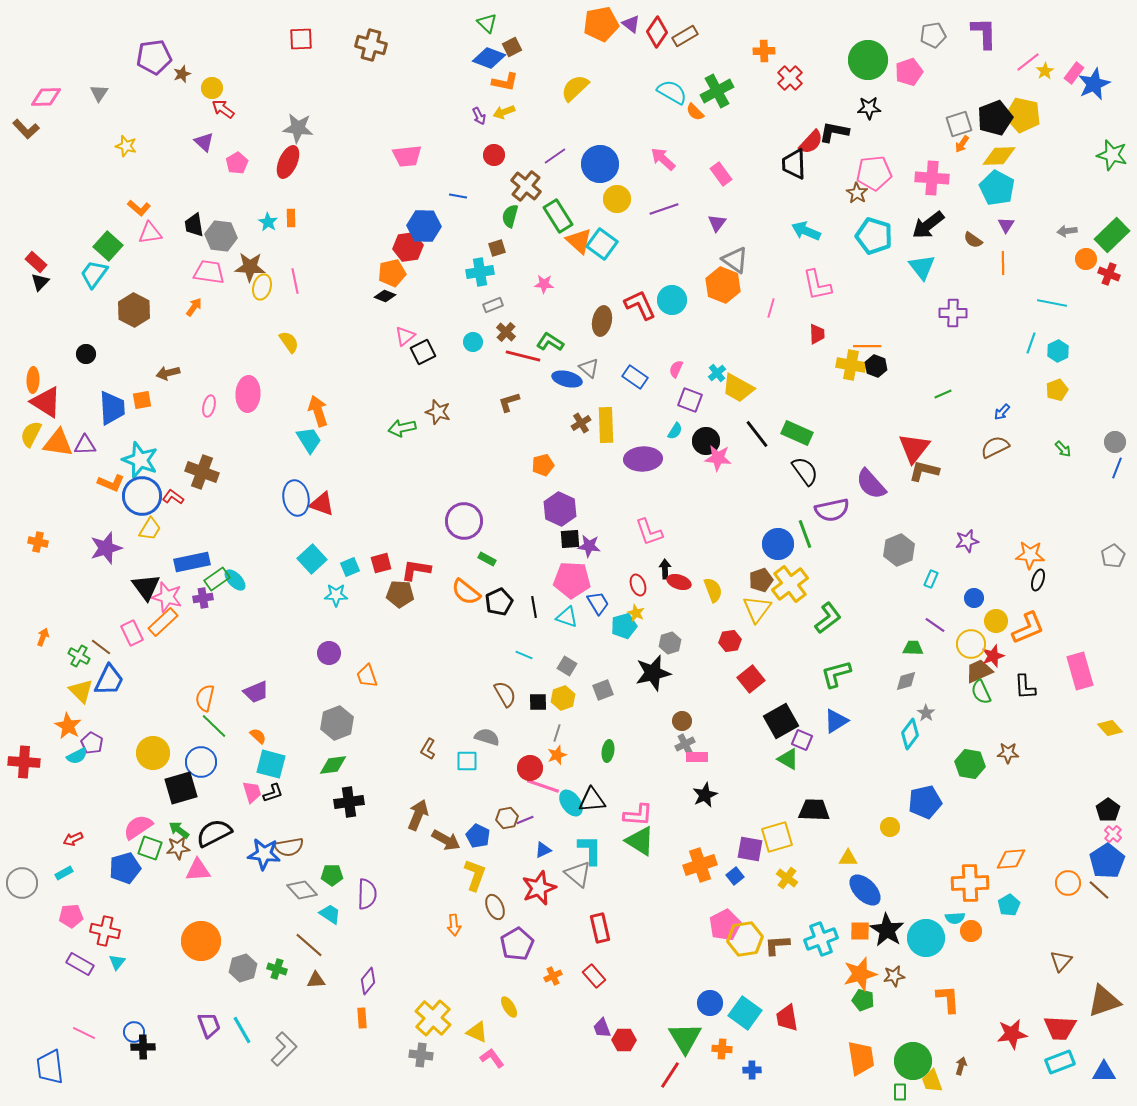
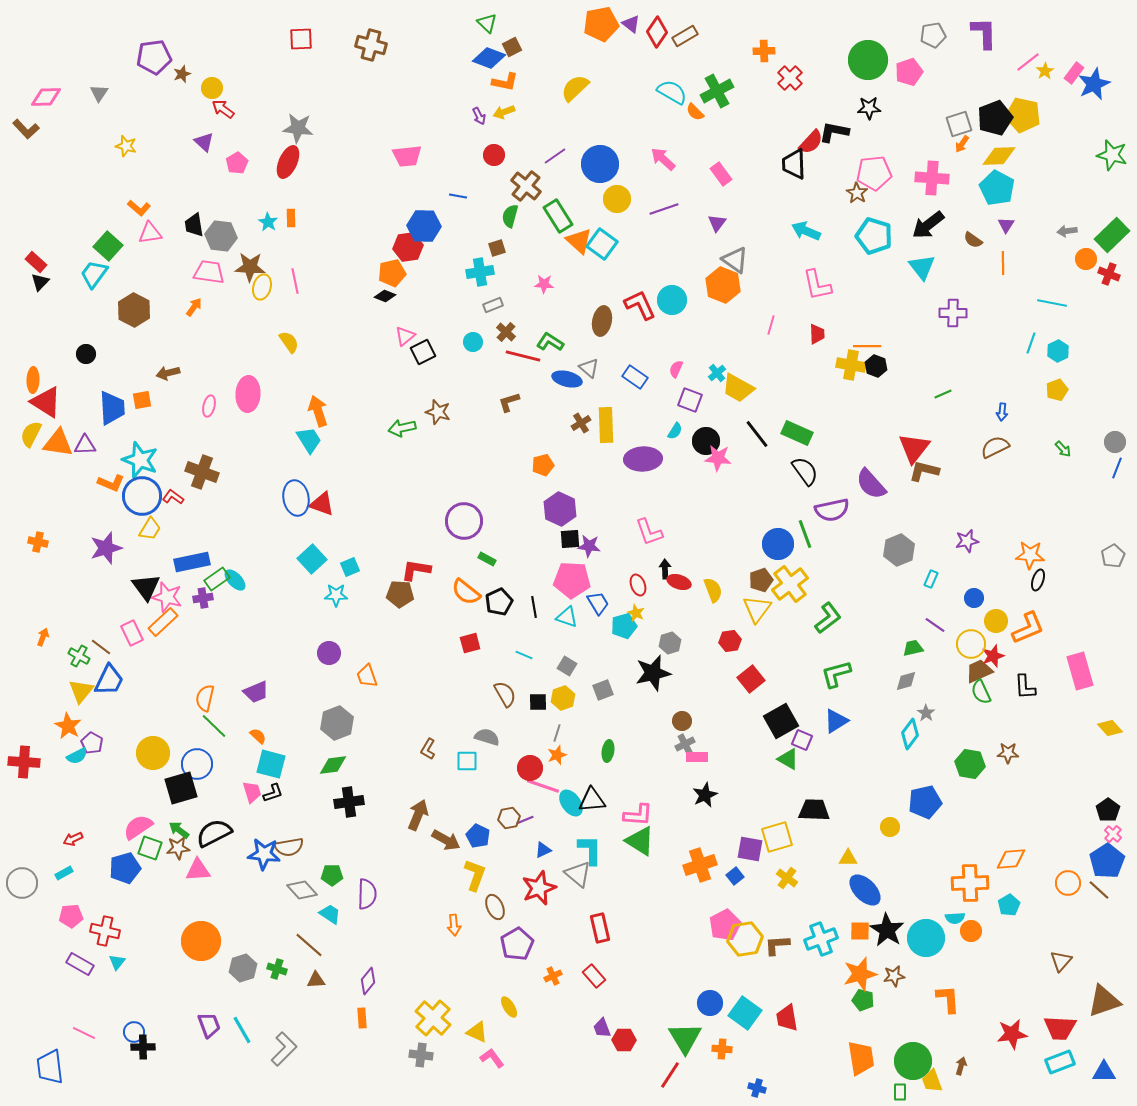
pink line at (771, 308): moved 17 px down
blue arrow at (1002, 412): rotated 36 degrees counterclockwise
red square at (381, 563): moved 89 px right, 80 px down
green trapezoid at (913, 648): rotated 15 degrees counterclockwise
yellow triangle at (81, 691): rotated 24 degrees clockwise
blue circle at (201, 762): moved 4 px left, 2 px down
brown hexagon at (507, 818): moved 2 px right
blue cross at (752, 1070): moved 5 px right, 18 px down; rotated 18 degrees clockwise
